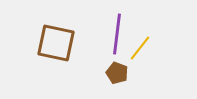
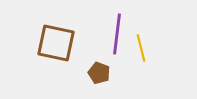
yellow line: moved 1 px right; rotated 52 degrees counterclockwise
brown pentagon: moved 18 px left
